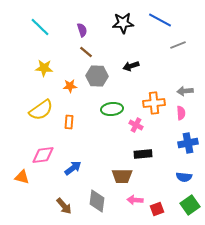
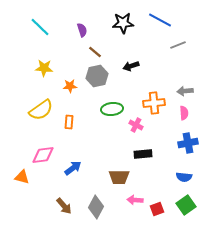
brown line: moved 9 px right
gray hexagon: rotated 15 degrees counterclockwise
pink semicircle: moved 3 px right
brown trapezoid: moved 3 px left, 1 px down
gray diamond: moved 1 px left, 6 px down; rotated 20 degrees clockwise
green square: moved 4 px left
